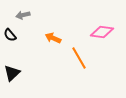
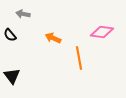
gray arrow: moved 1 px up; rotated 24 degrees clockwise
orange line: rotated 20 degrees clockwise
black triangle: moved 3 px down; rotated 24 degrees counterclockwise
